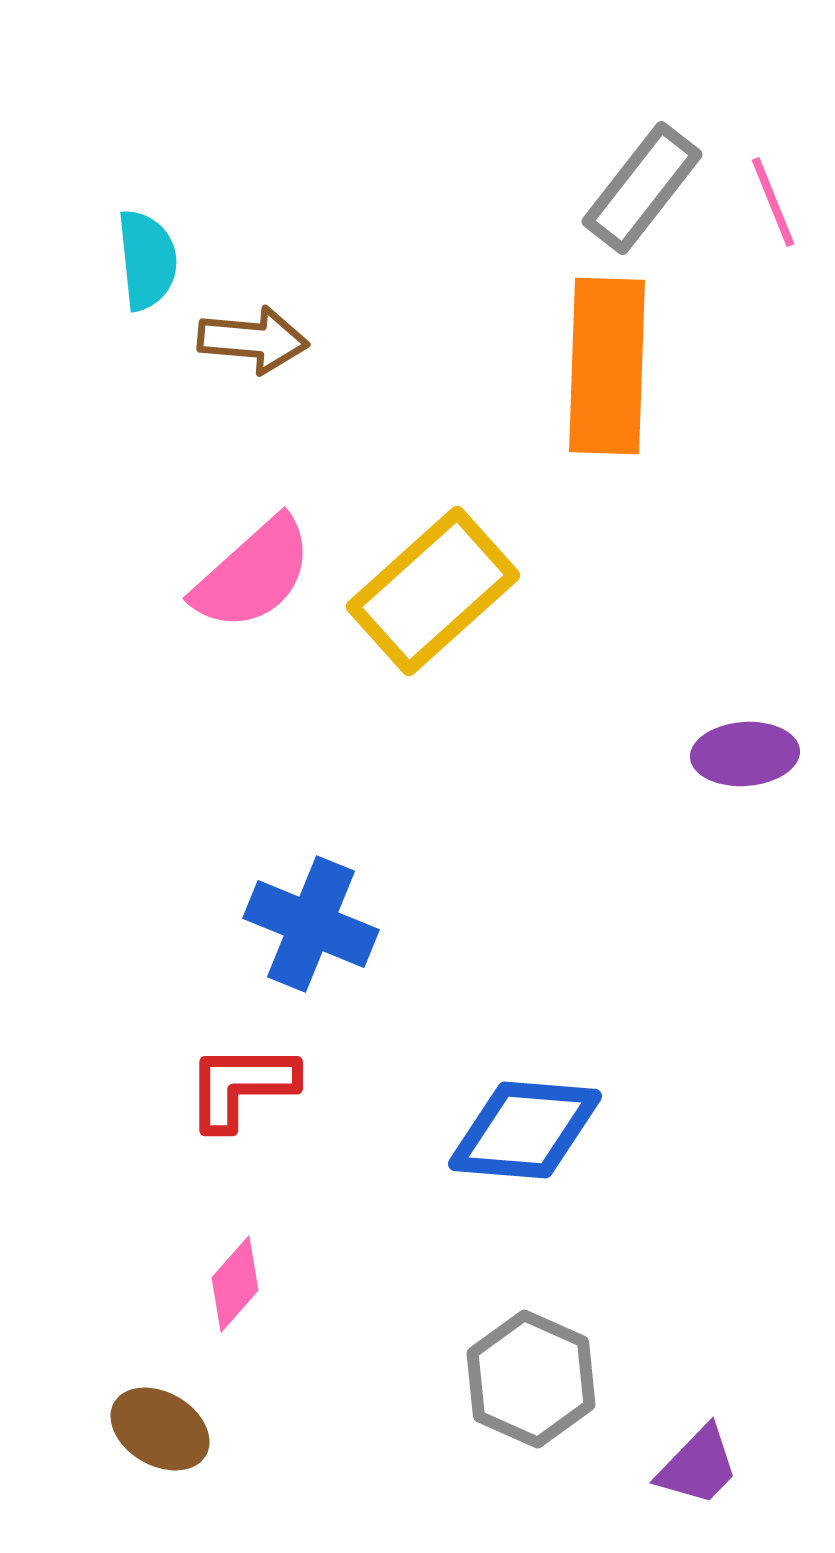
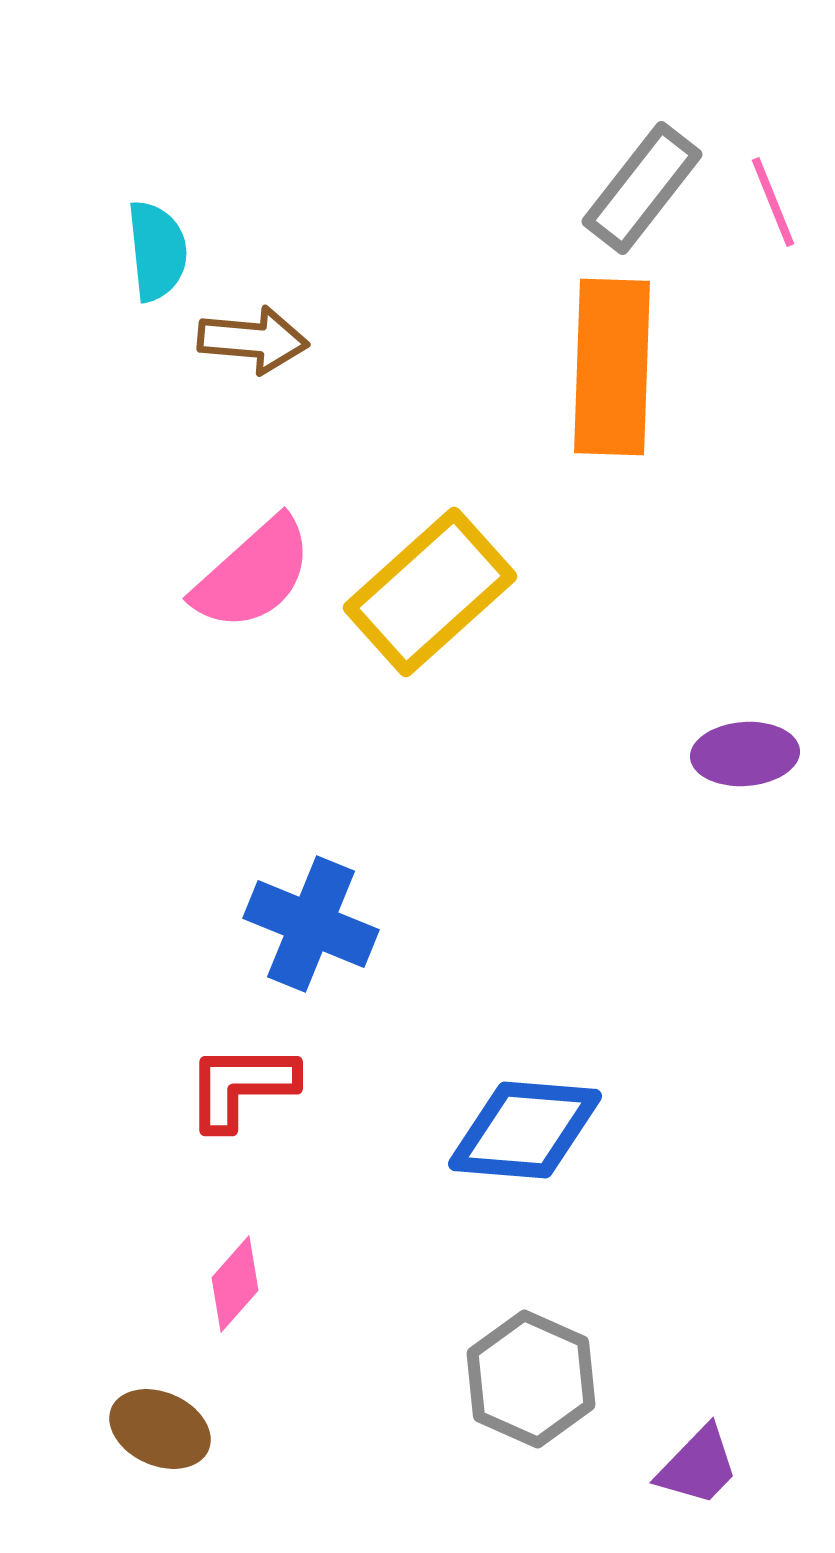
cyan semicircle: moved 10 px right, 9 px up
orange rectangle: moved 5 px right, 1 px down
yellow rectangle: moved 3 px left, 1 px down
brown ellipse: rotated 6 degrees counterclockwise
